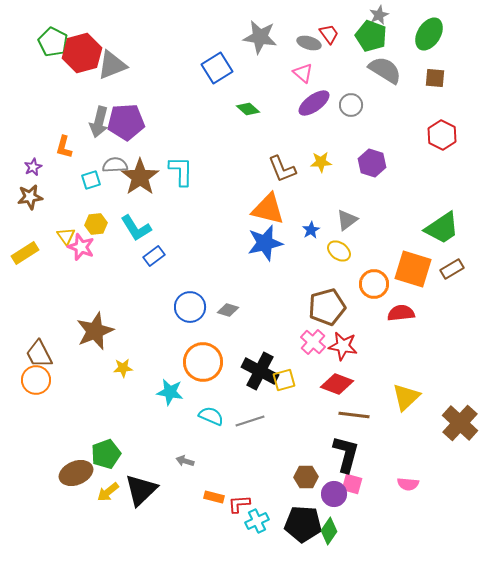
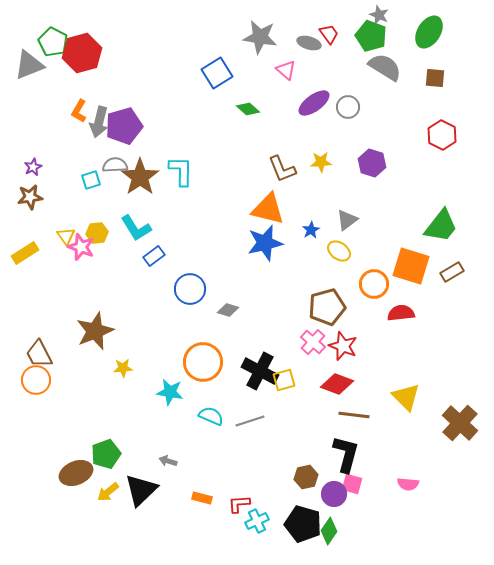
gray star at (379, 15): rotated 24 degrees counterclockwise
green ellipse at (429, 34): moved 2 px up
gray triangle at (112, 65): moved 83 px left
blue square at (217, 68): moved 5 px down
gray semicircle at (385, 70): moved 3 px up
pink triangle at (303, 73): moved 17 px left, 3 px up
gray circle at (351, 105): moved 3 px left, 2 px down
purple pentagon at (126, 122): moved 2 px left, 4 px down; rotated 12 degrees counterclockwise
orange L-shape at (64, 147): moved 15 px right, 36 px up; rotated 15 degrees clockwise
yellow hexagon at (96, 224): moved 1 px right, 9 px down
green trapezoid at (442, 228): moved 1 px left, 2 px up; rotated 18 degrees counterclockwise
orange square at (413, 269): moved 2 px left, 3 px up
brown rectangle at (452, 269): moved 3 px down
blue circle at (190, 307): moved 18 px up
red star at (343, 346): rotated 12 degrees clockwise
yellow triangle at (406, 397): rotated 32 degrees counterclockwise
gray arrow at (185, 461): moved 17 px left
brown hexagon at (306, 477): rotated 10 degrees counterclockwise
orange rectangle at (214, 497): moved 12 px left, 1 px down
black pentagon at (303, 524): rotated 12 degrees clockwise
